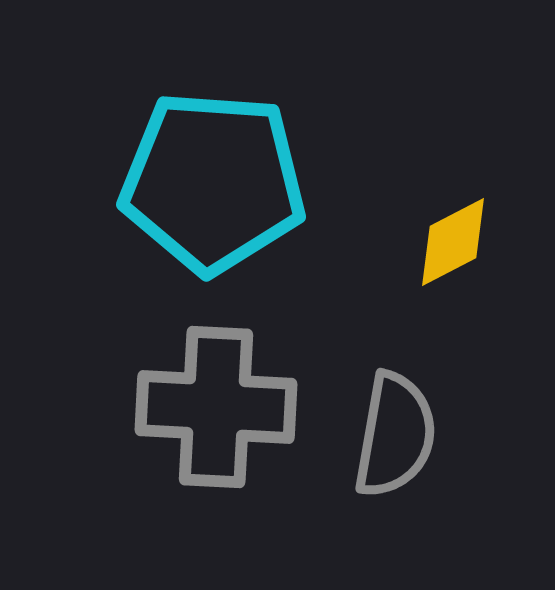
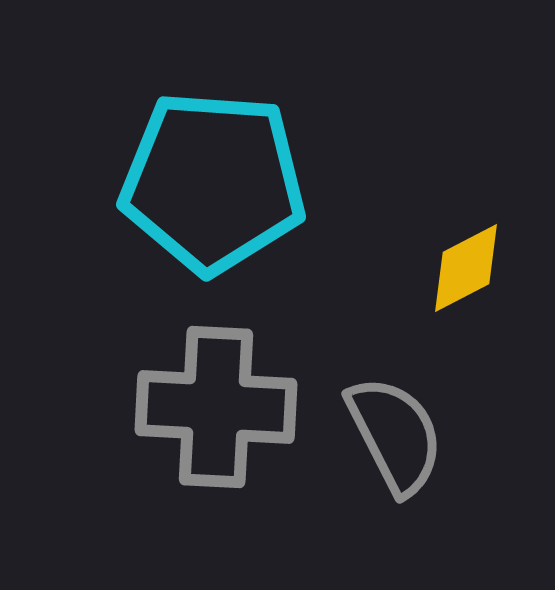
yellow diamond: moved 13 px right, 26 px down
gray semicircle: rotated 37 degrees counterclockwise
